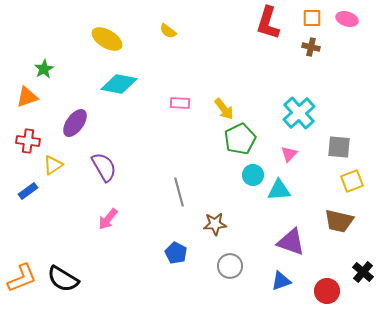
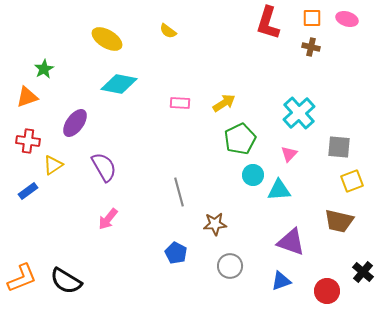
yellow arrow: moved 6 px up; rotated 85 degrees counterclockwise
black semicircle: moved 3 px right, 2 px down
